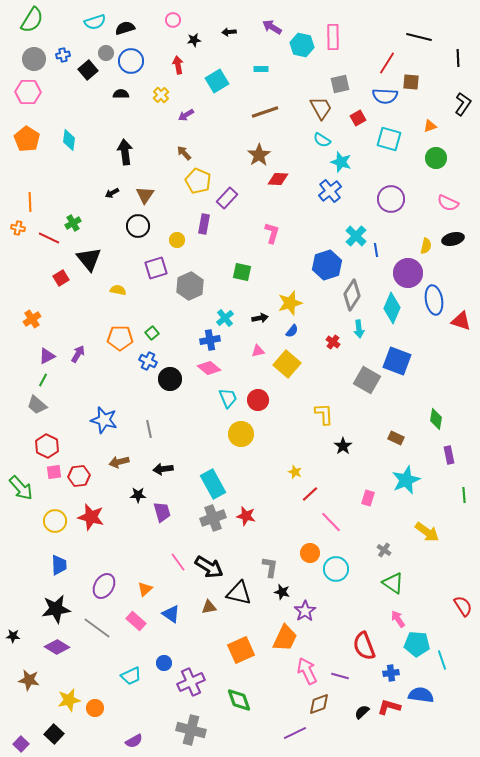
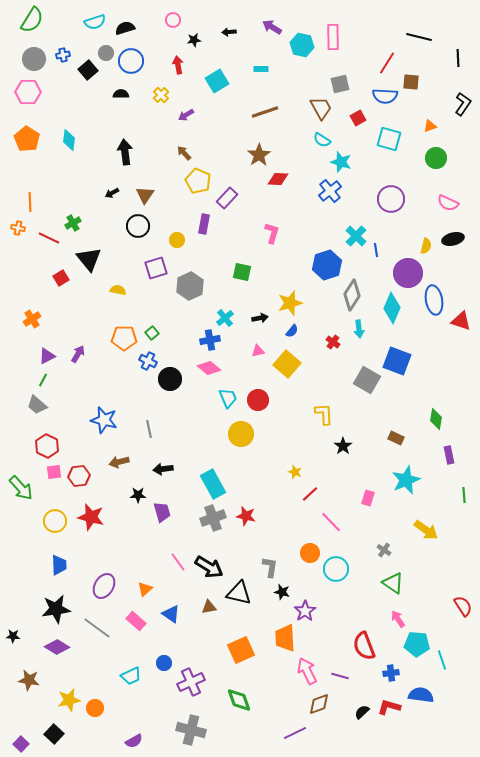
orange pentagon at (120, 338): moved 4 px right
yellow arrow at (427, 532): moved 1 px left, 2 px up
orange trapezoid at (285, 638): rotated 152 degrees clockwise
